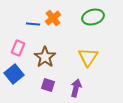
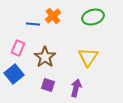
orange cross: moved 2 px up
